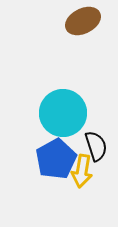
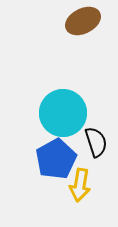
black semicircle: moved 4 px up
yellow arrow: moved 2 px left, 14 px down
